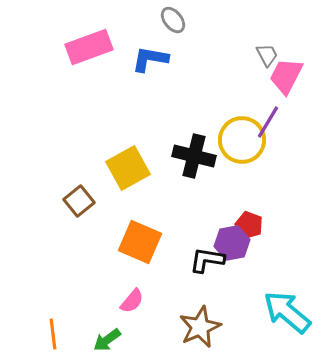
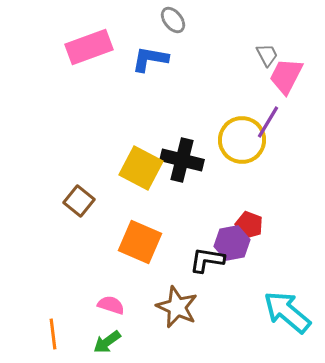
black cross: moved 12 px left, 4 px down
yellow square: moved 13 px right; rotated 33 degrees counterclockwise
brown square: rotated 12 degrees counterclockwise
pink semicircle: moved 21 px left, 4 px down; rotated 112 degrees counterclockwise
brown star: moved 23 px left, 20 px up; rotated 24 degrees counterclockwise
green arrow: moved 2 px down
